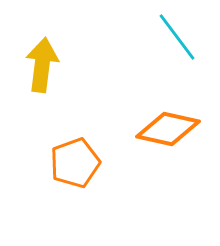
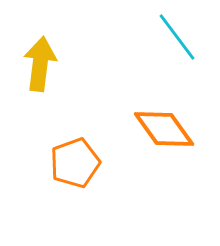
yellow arrow: moved 2 px left, 1 px up
orange diamond: moved 4 px left; rotated 42 degrees clockwise
